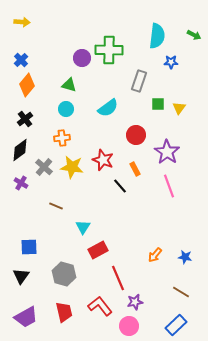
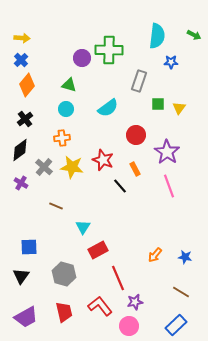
yellow arrow at (22, 22): moved 16 px down
